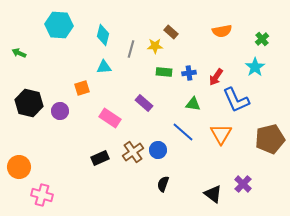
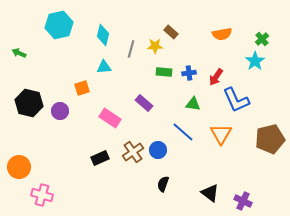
cyan hexagon: rotated 16 degrees counterclockwise
orange semicircle: moved 3 px down
cyan star: moved 6 px up
purple cross: moved 17 px down; rotated 18 degrees counterclockwise
black triangle: moved 3 px left, 1 px up
